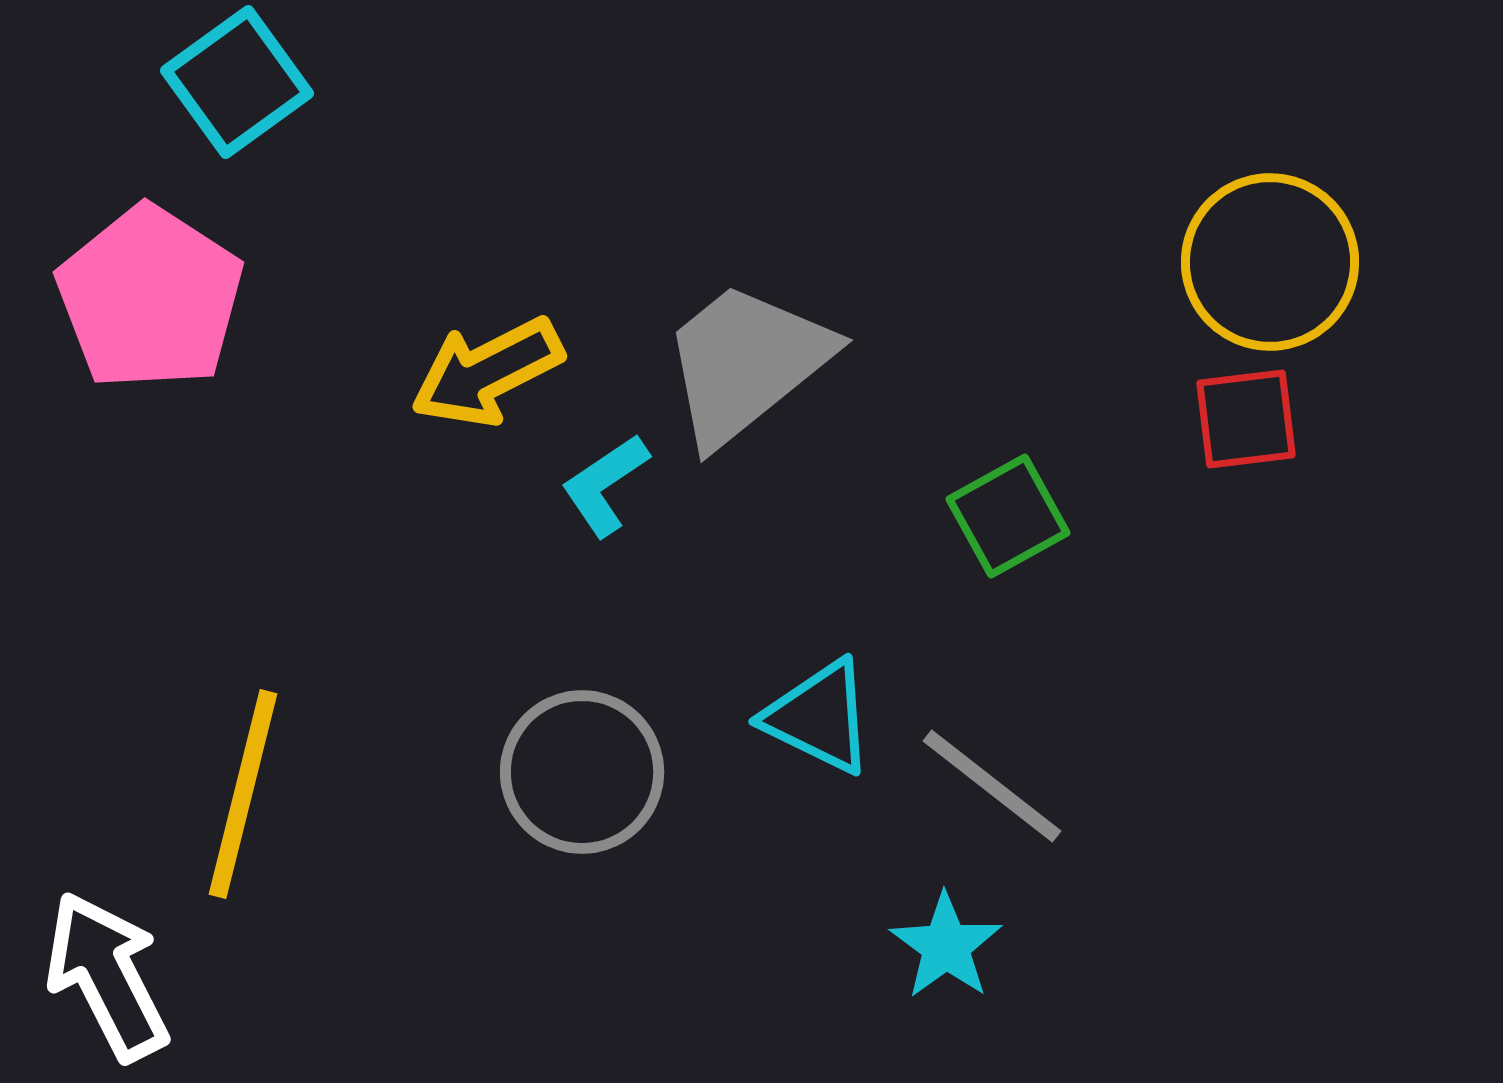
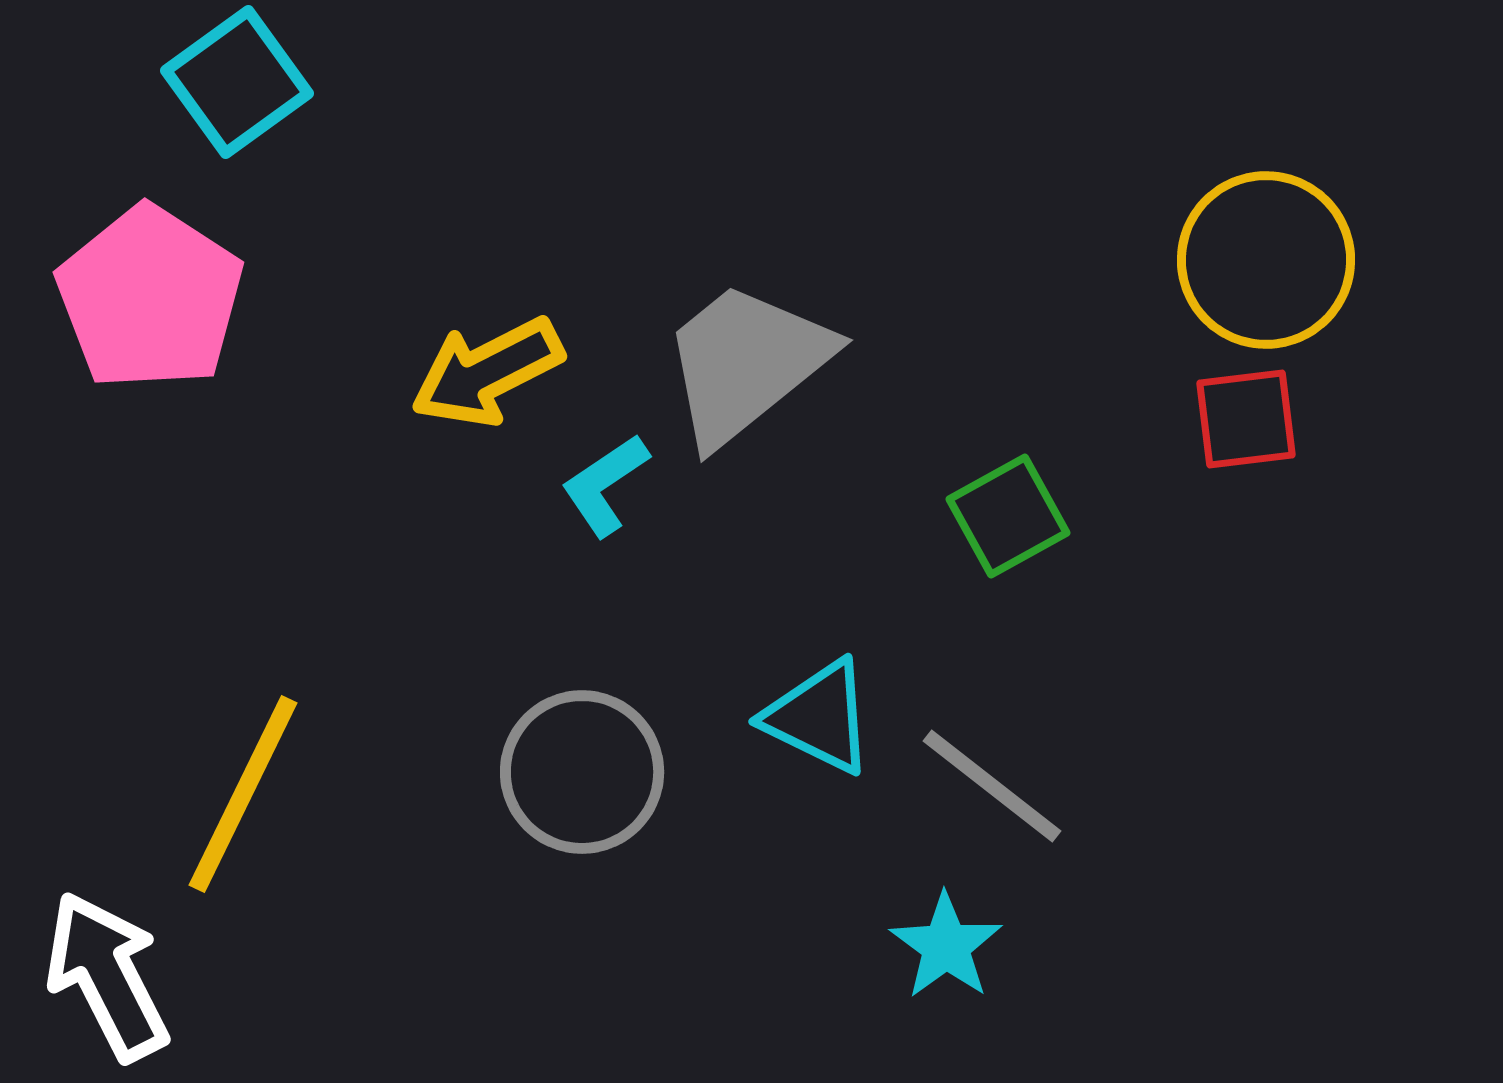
yellow circle: moved 4 px left, 2 px up
yellow line: rotated 12 degrees clockwise
